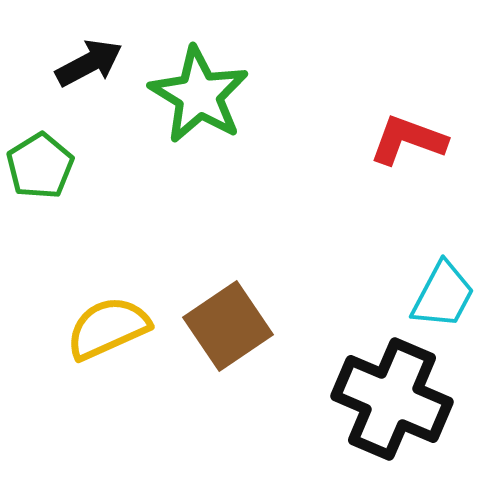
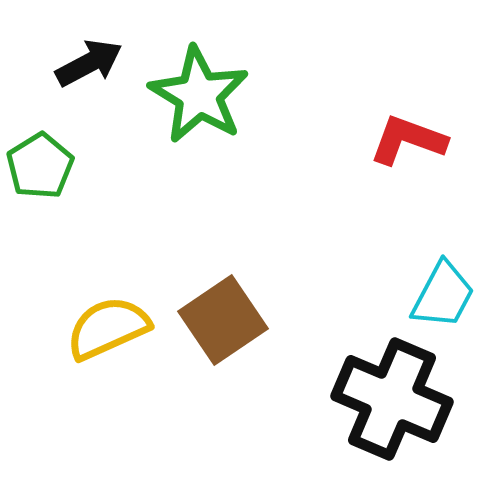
brown square: moved 5 px left, 6 px up
